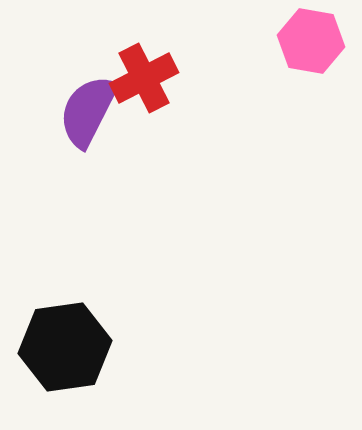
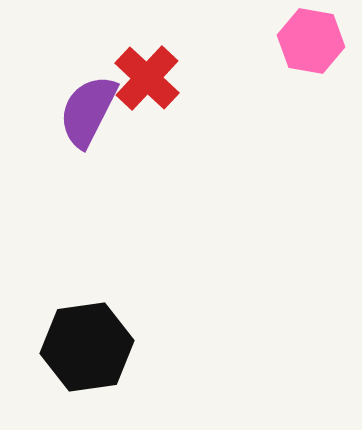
red cross: moved 3 px right; rotated 20 degrees counterclockwise
black hexagon: moved 22 px right
